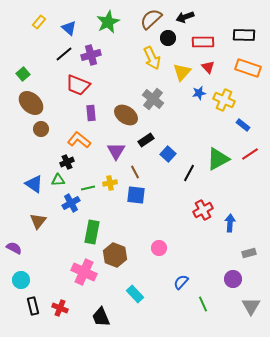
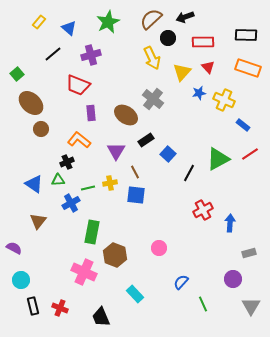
black rectangle at (244, 35): moved 2 px right
black line at (64, 54): moved 11 px left
green square at (23, 74): moved 6 px left
